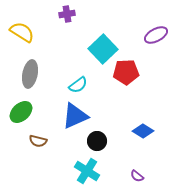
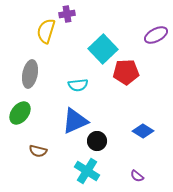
yellow semicircle: moved 24 px right, 1 px up; rotated 105 degrees counterclockwise
cyan semicircle: rotated 30 degrees clockwise
green ellipse: moved 1 px left, 1 px down; rotated 10 degrees counterclockwise
blue triangle: moved 5 px down
brown semicircle: moved 10 px down
